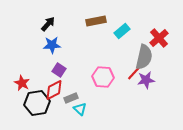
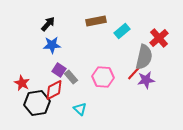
gray rectangle: moved 21 px up; rotated 72 degrees clockwise
